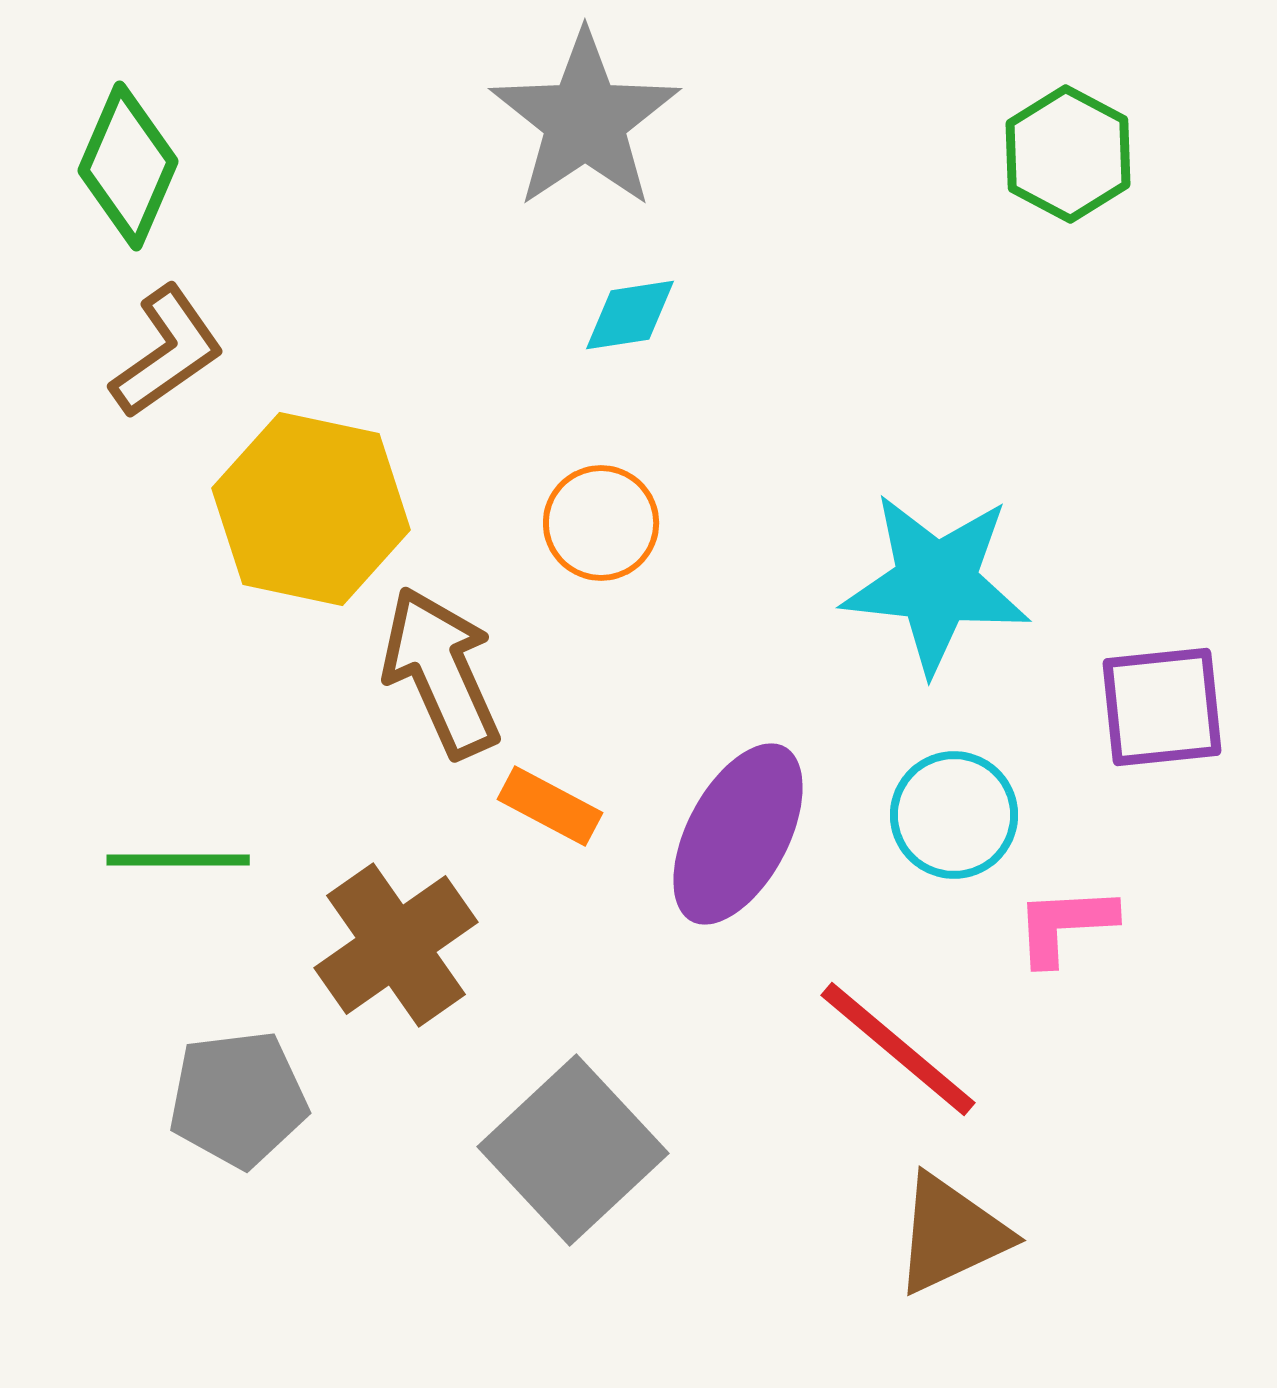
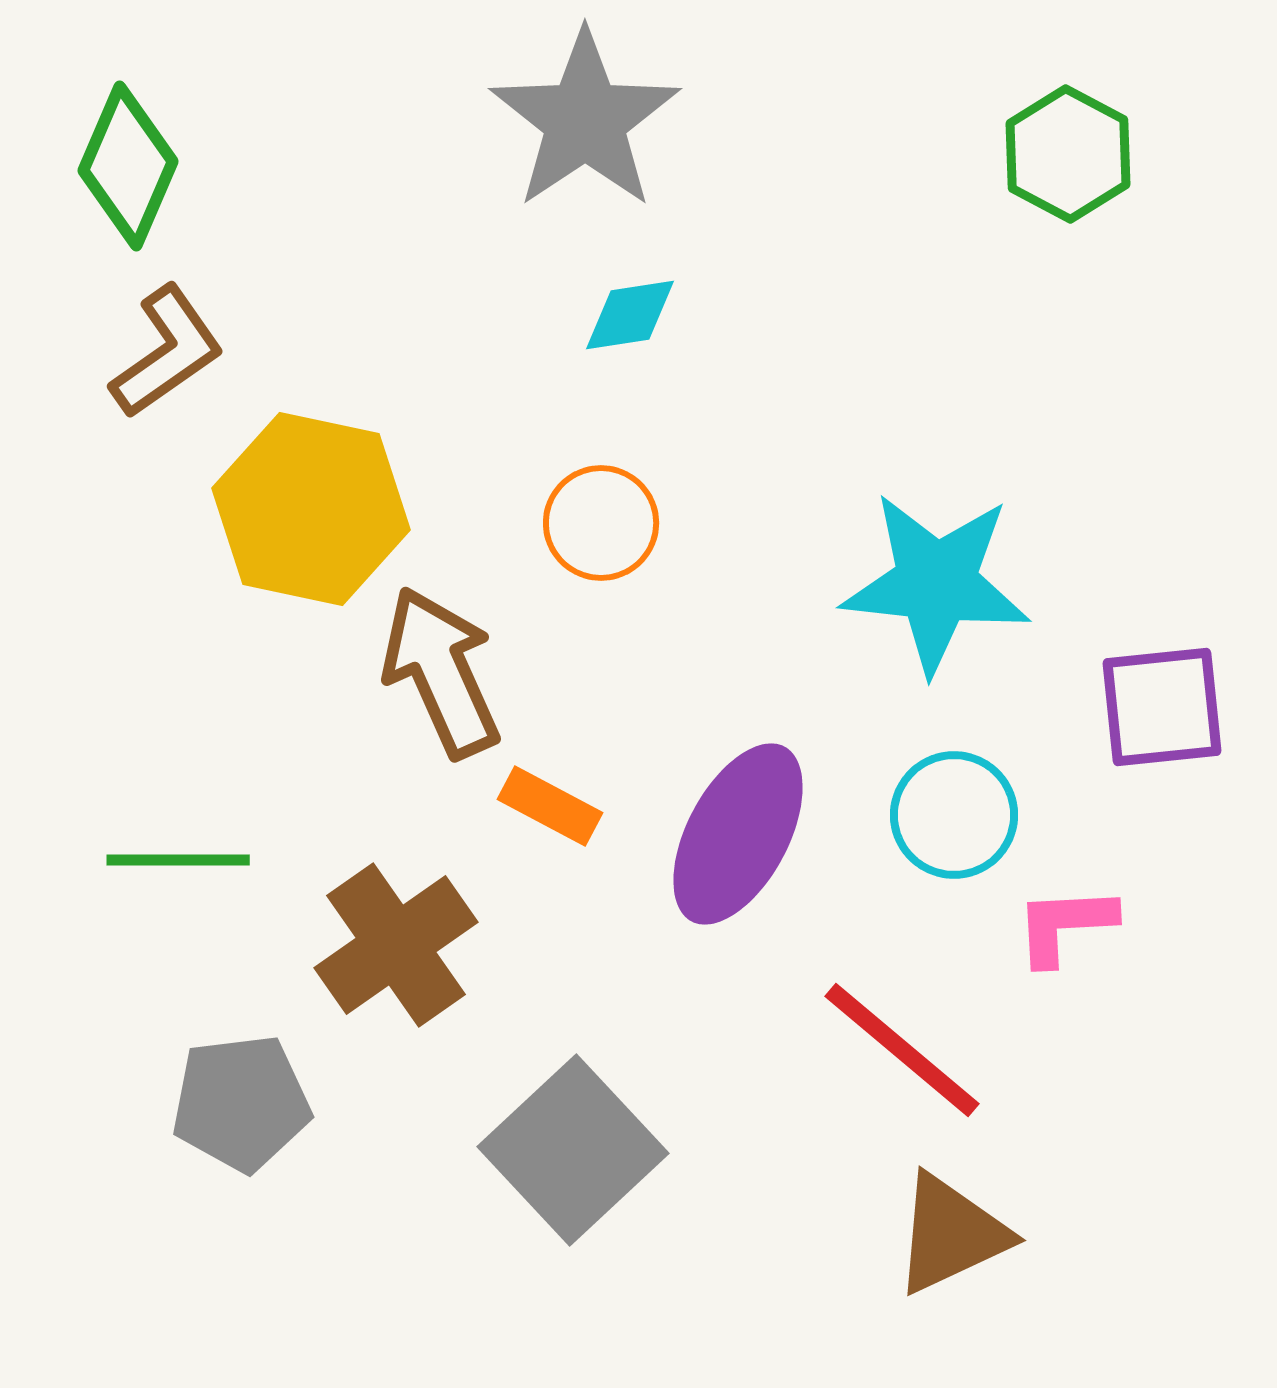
red line: moved 4 px right, 1 px down
gray pentagon: moved 3 px right, 4 px down
